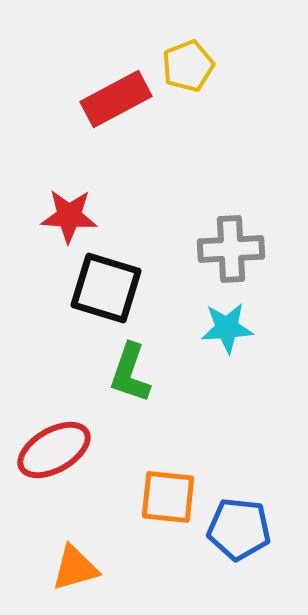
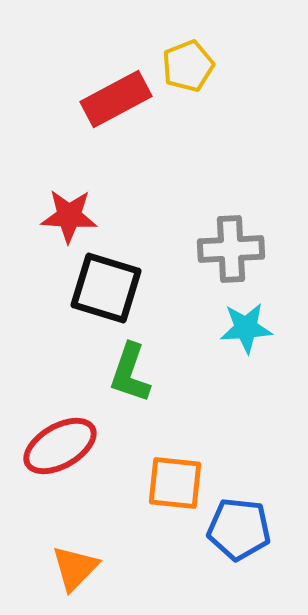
cyan star: moved 19 px right
red ellipse: moved 6 px right, 4 px up
orange square: moved 7 px right, 14 px up
orange triangle: rotated 30 degrees counterclockwise
